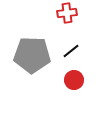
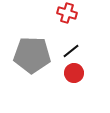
red cross: rotated 24 degrees clockwise
red circle: moved 7 px up
